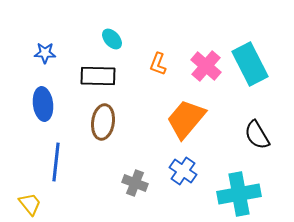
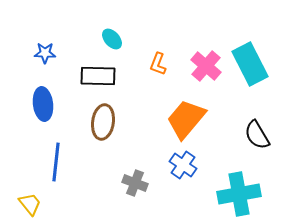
blue cross: moved 6 px up
